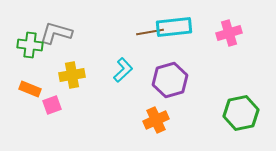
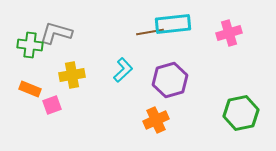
cyan rectangle: moved 1 px left, 3 px up
